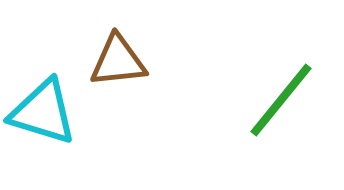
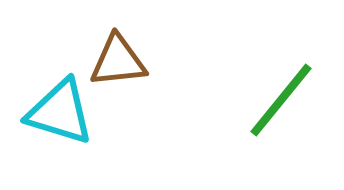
cyan triangle: moved 17 px right
